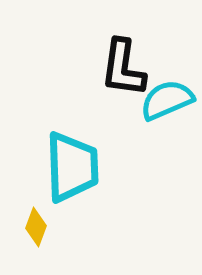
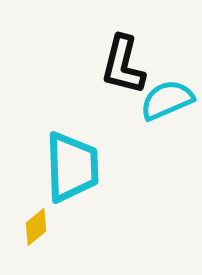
black L-shape: moved 3 px up; rotated 6 degrees clockwise
yellow diamond: rotated 30 degrees clockwise
